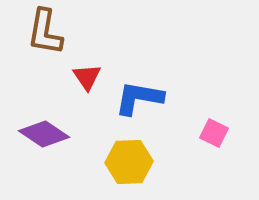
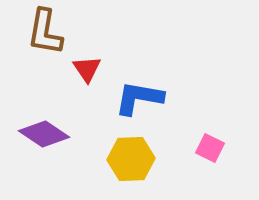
red triangle: moved 8 px up
pink square: moved 4 px left, 15 px down
yellow hexagon: moved 2 px right, 3 px up
